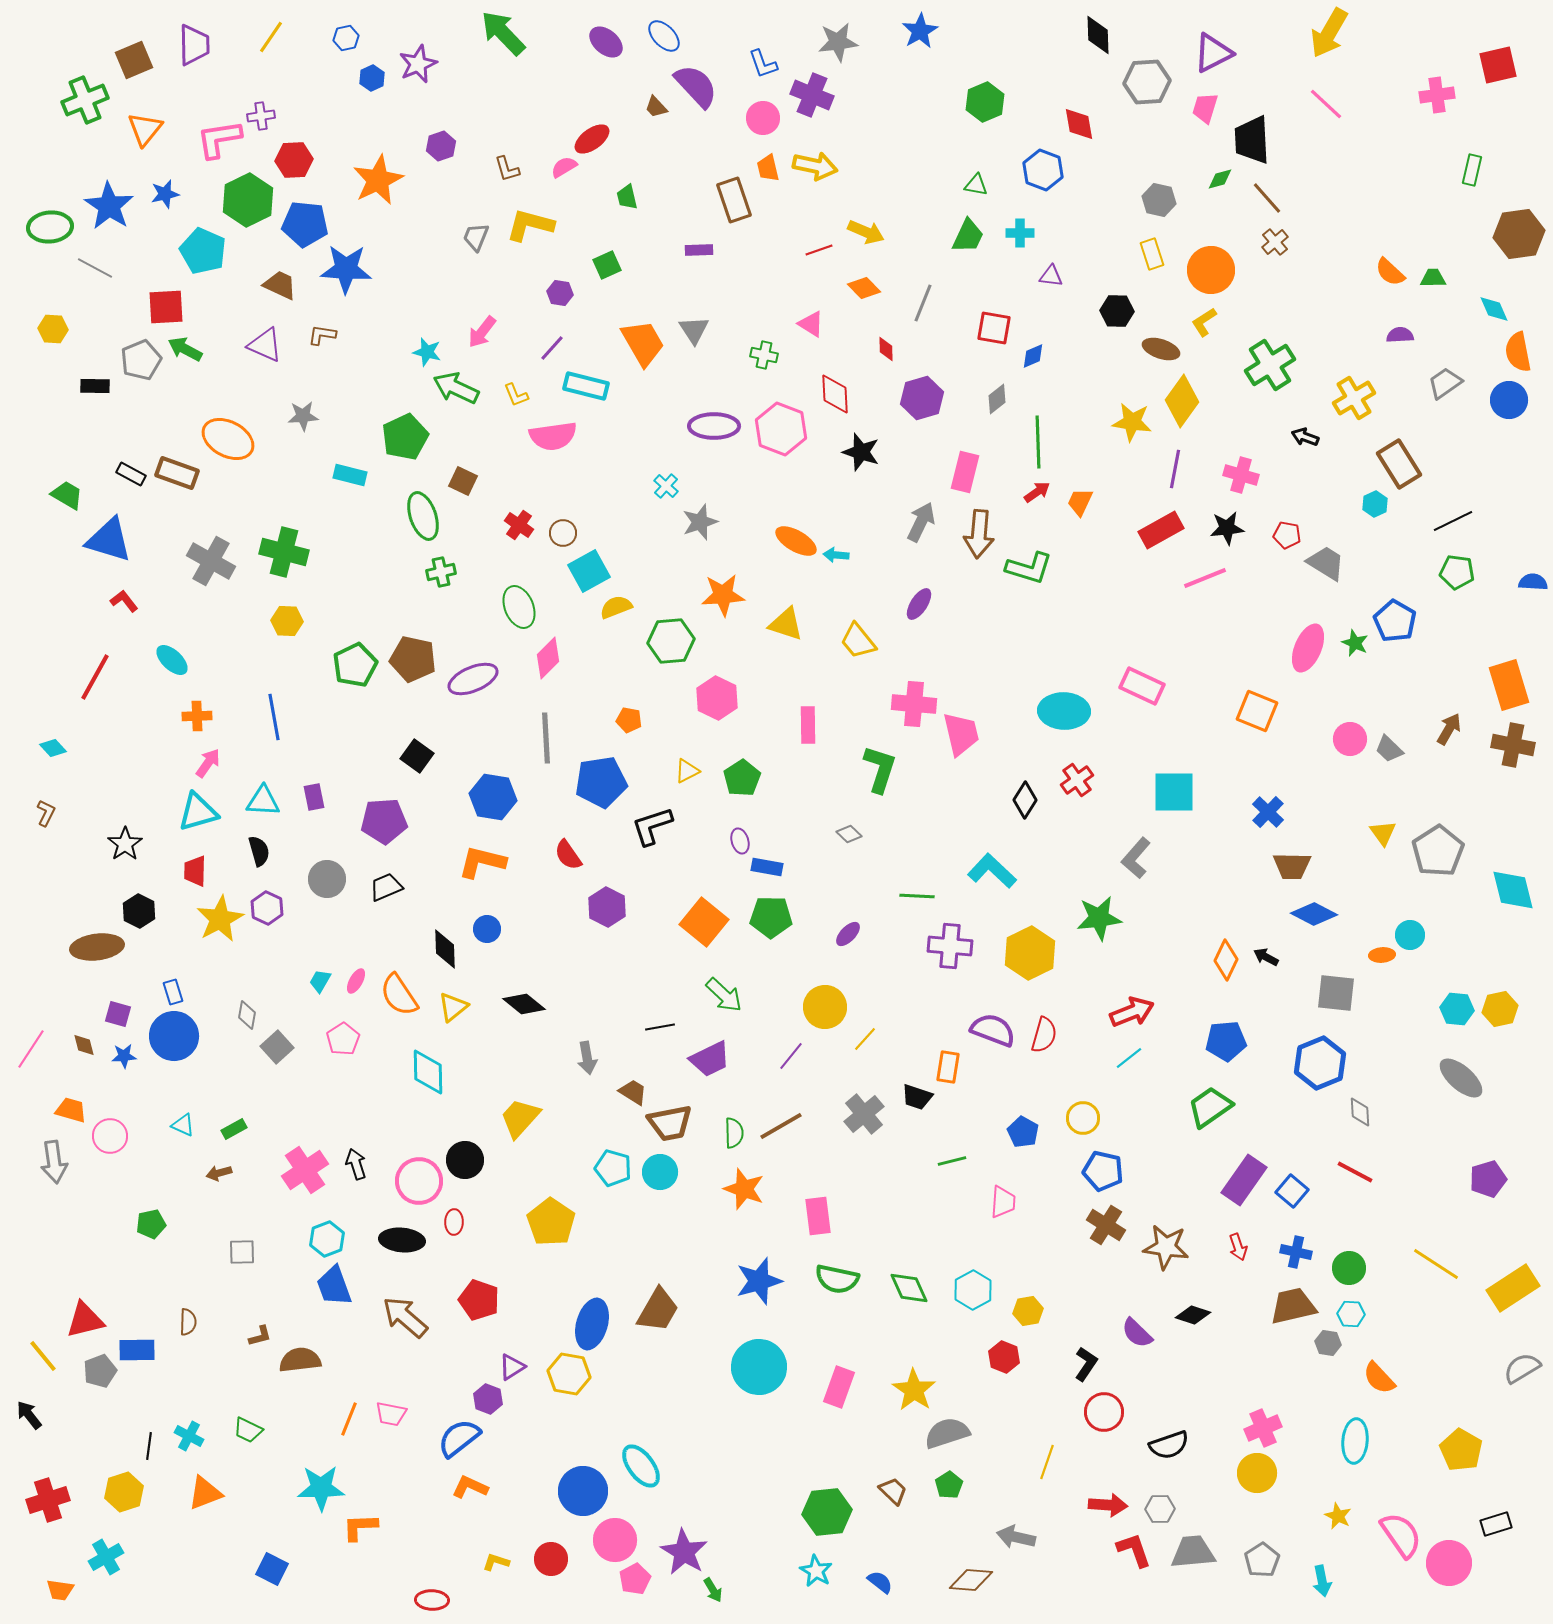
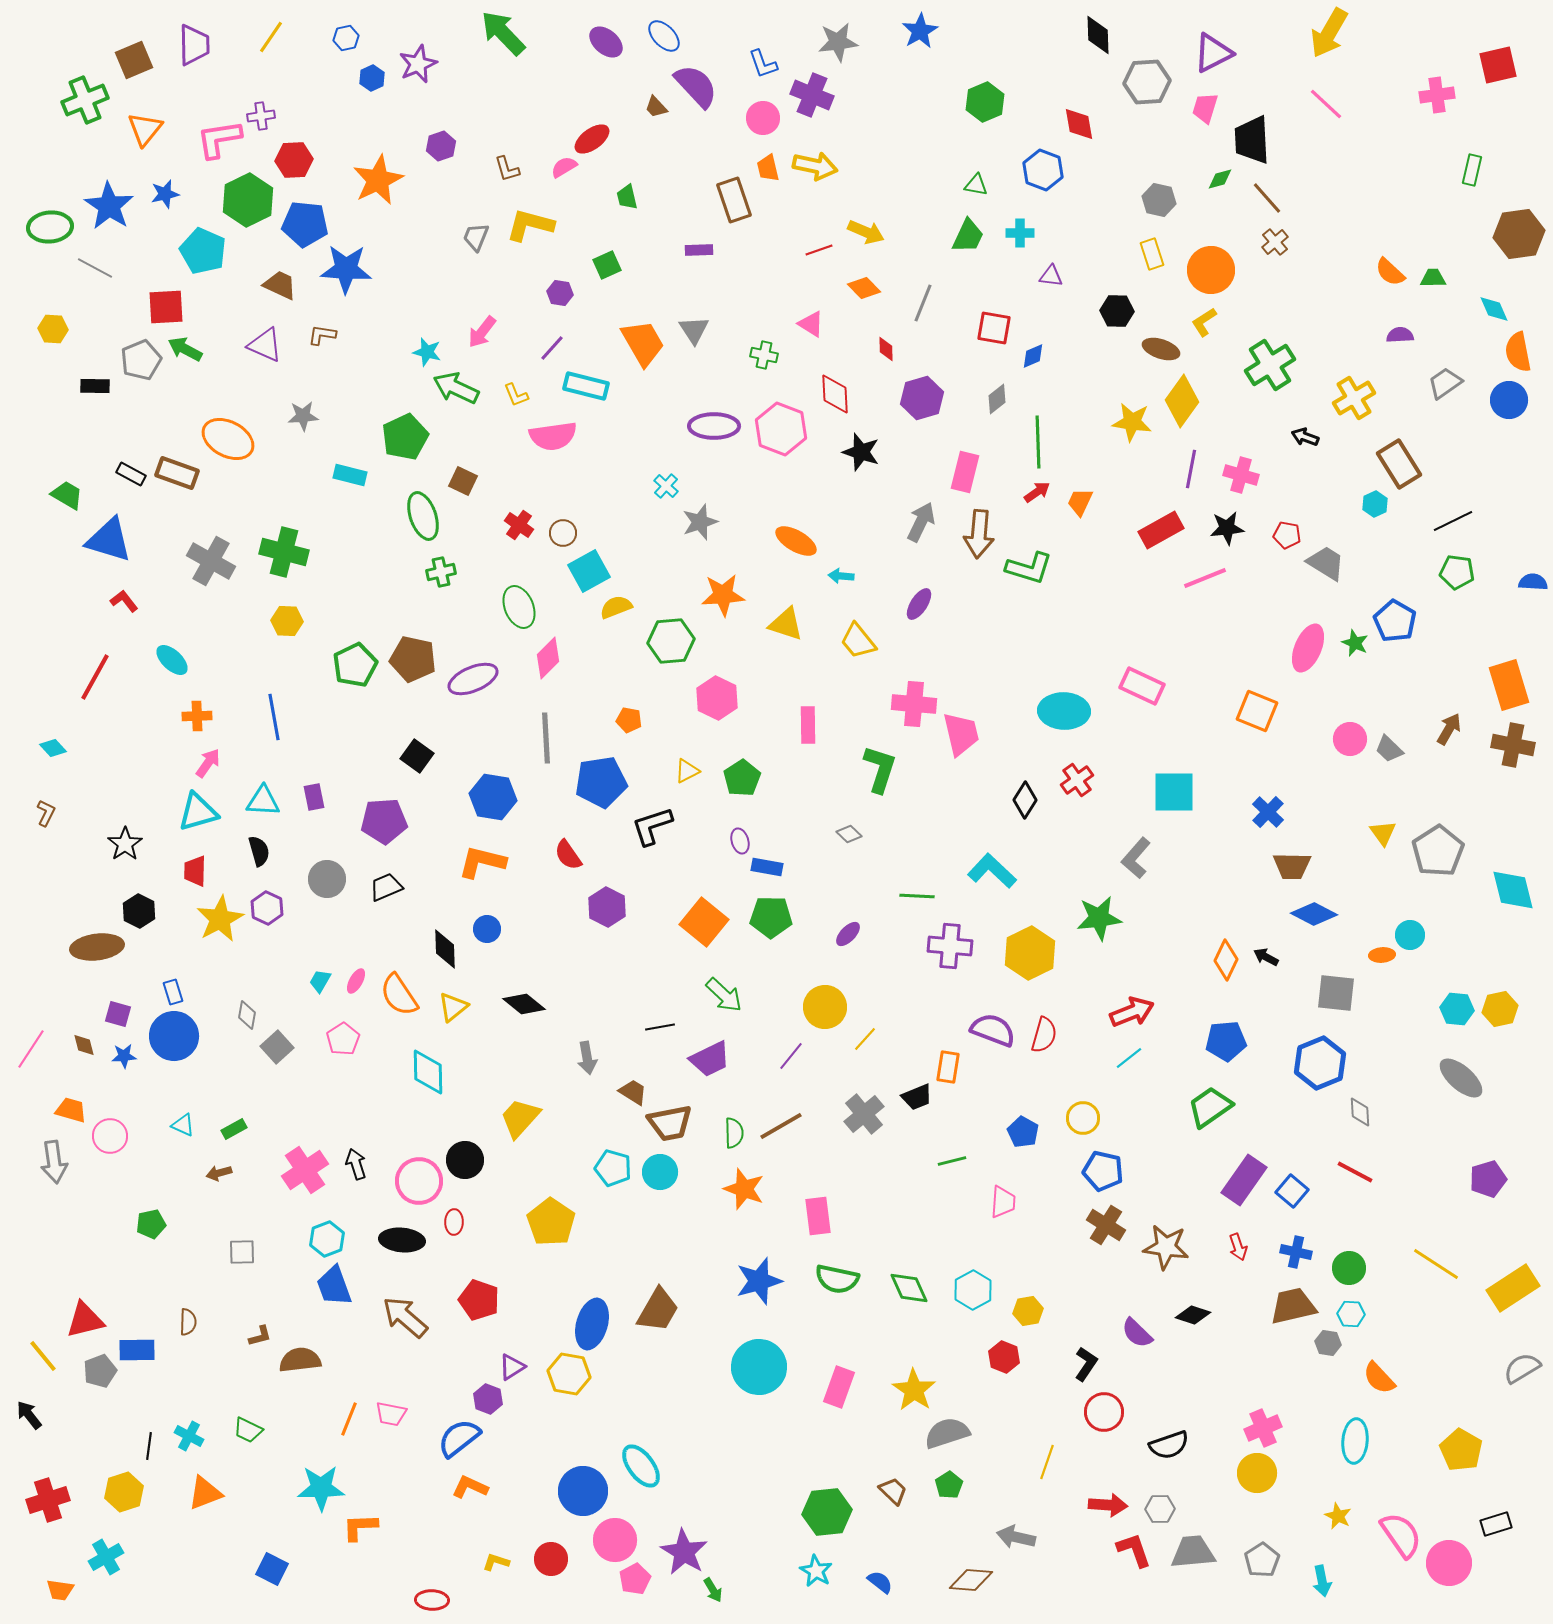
purple line at (1175, 469): moved 16 px right
cyan arrow at (836, 555): moved 5 px right, 21 px down
black trapezoid at (917, 1097): rotated 40 degrees counterclockwise
